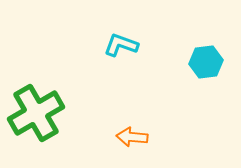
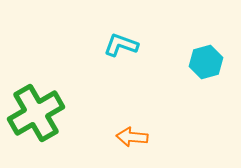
cyan hexagon: rotated 8 degrees counterclockwise
